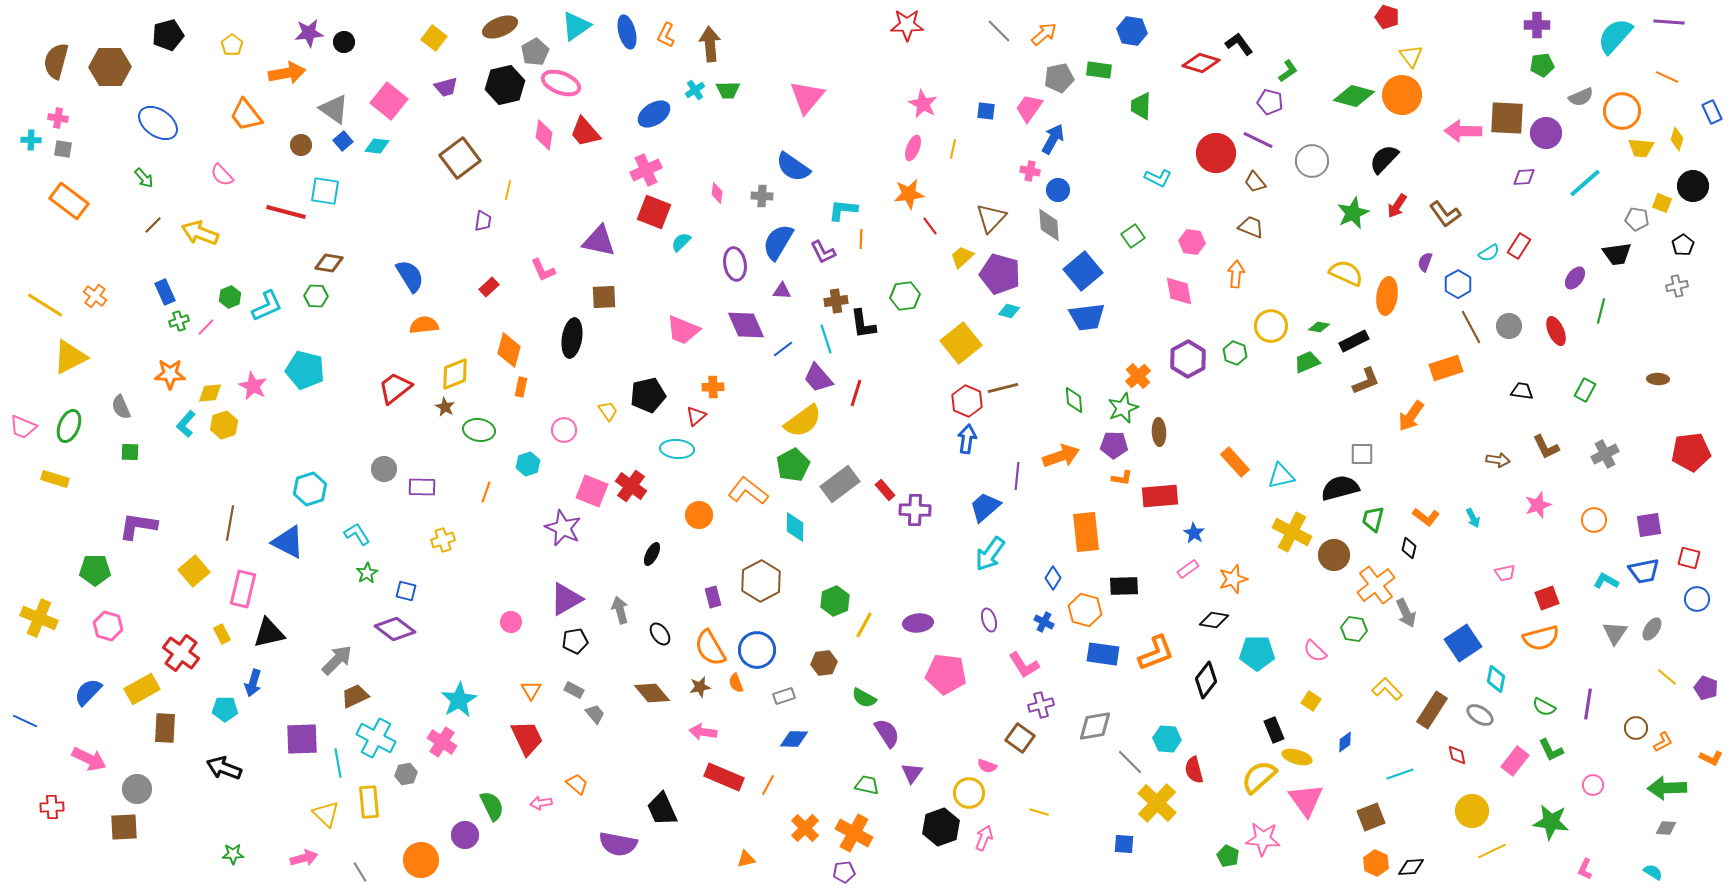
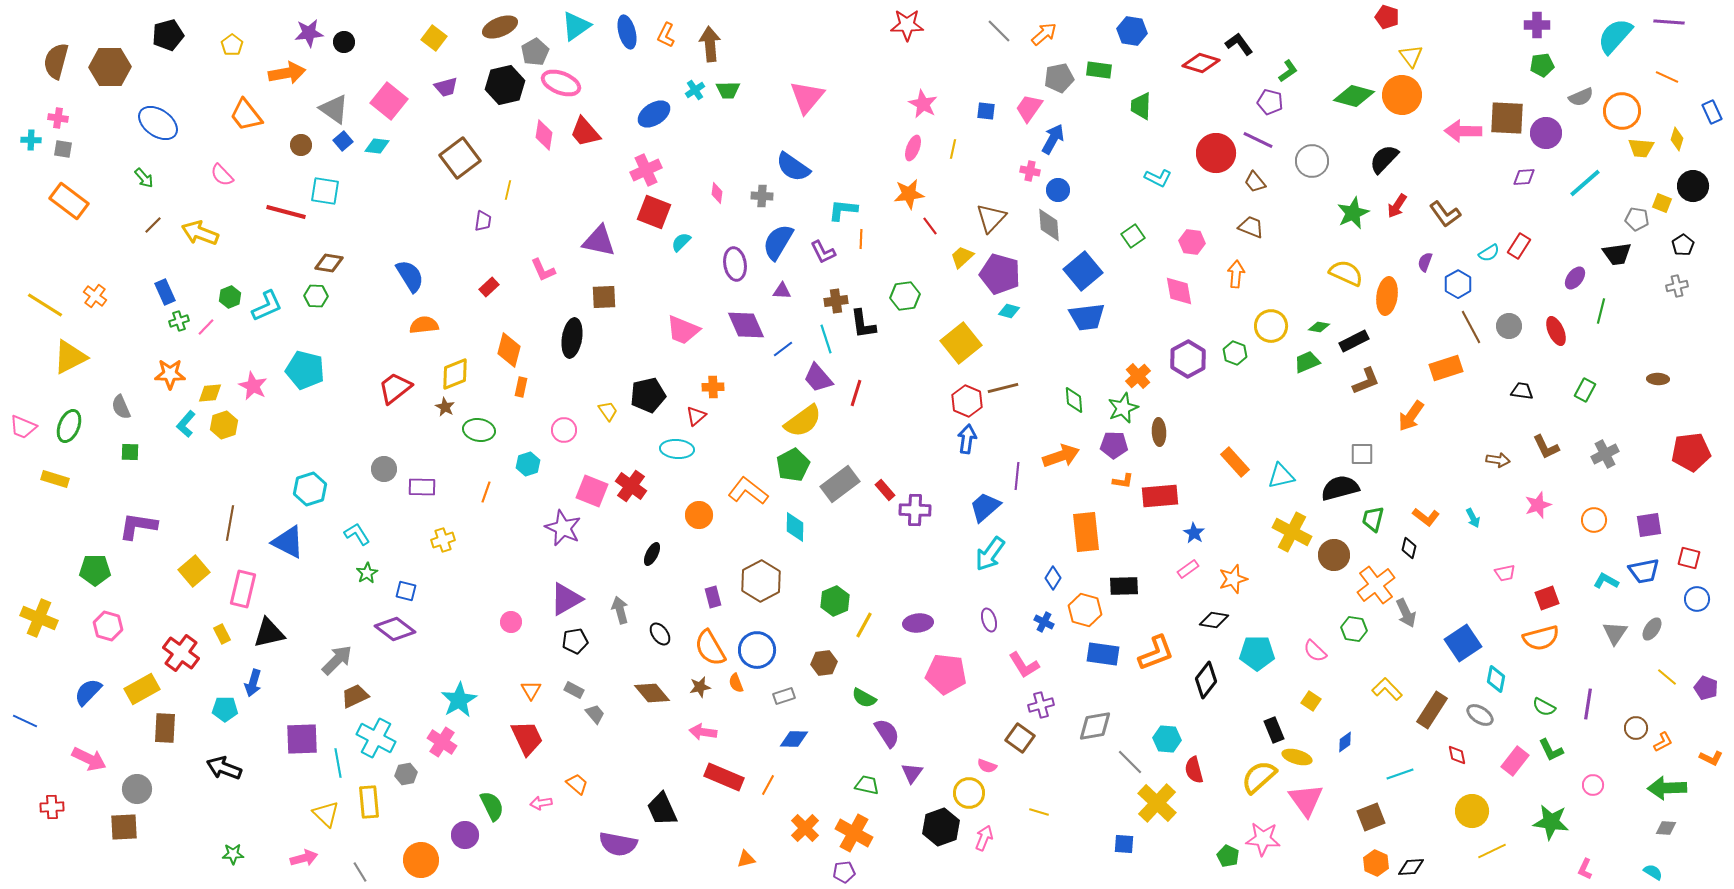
orange L-shape at (1122, 478): moved 1 px right, 3 px down
